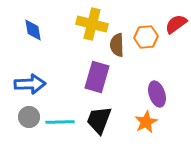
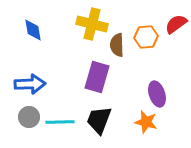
orange star: rotated 30 degrees counterclockwise
